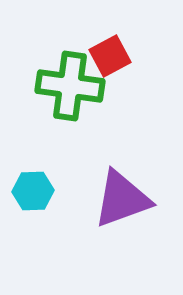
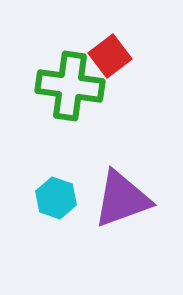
red square: rotated 9 degrees counterclockwise
cyan hexagon: moved 23 px right, 7 px down; rotated 21 degrees clockwise
